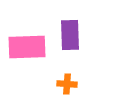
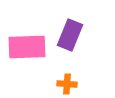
purple rectangle: rotated 24 degrees clockwise
